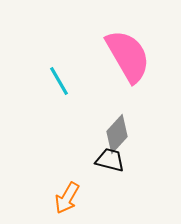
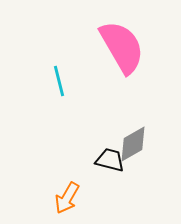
pink semicircle: moved 6 px left, 9 px up
cyan line: rotated 16 degrees clockwise
gray diamond: moved 16 px right, 10 px down; rotated 18 degrees clockwise
